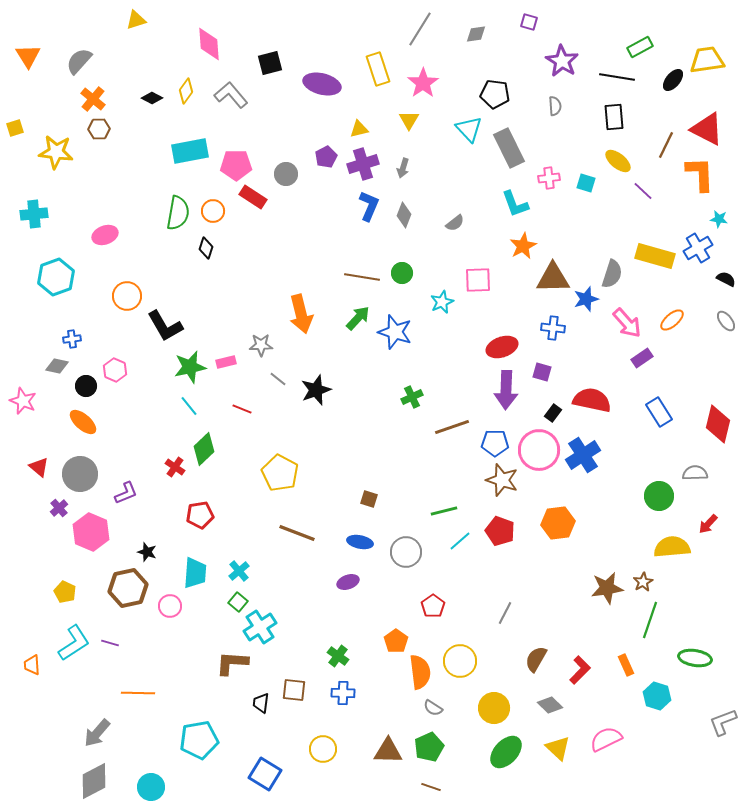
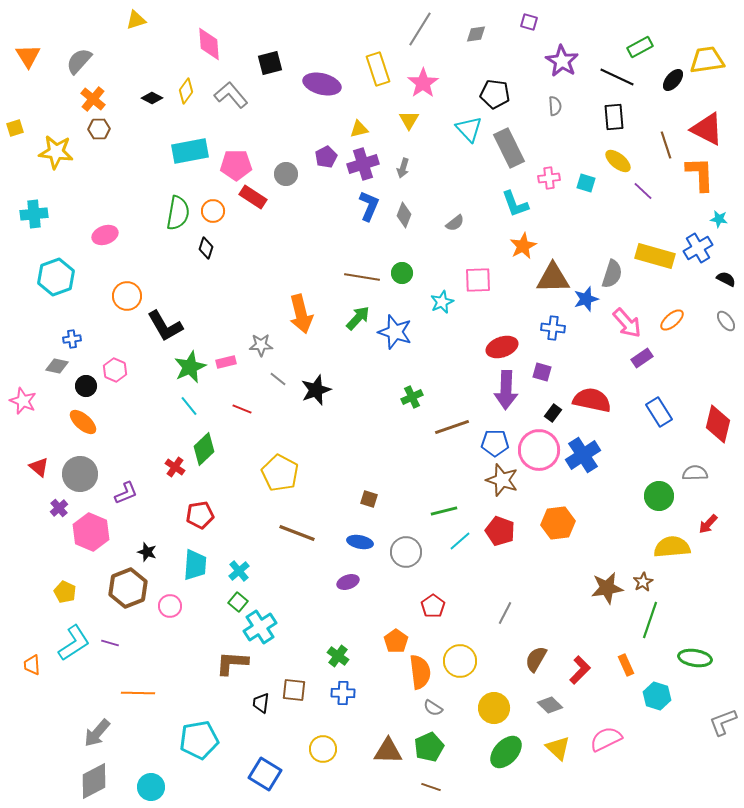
black line at (617, 77): rotated 16 degrees clockwise
brown line at (666, 145): rotated 44 degrees counterclockwise
green star at (190, 367): rotated 12 degrees counterclockwise
cyan trapezoid at (195, 573): moved 8 px up
brown hexagon at (128, 588): rotated 9 degrees counterclockwise
